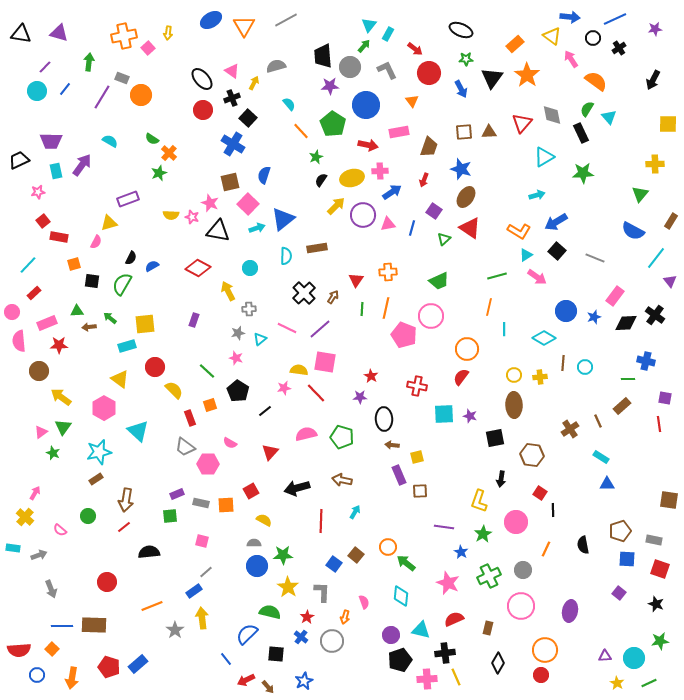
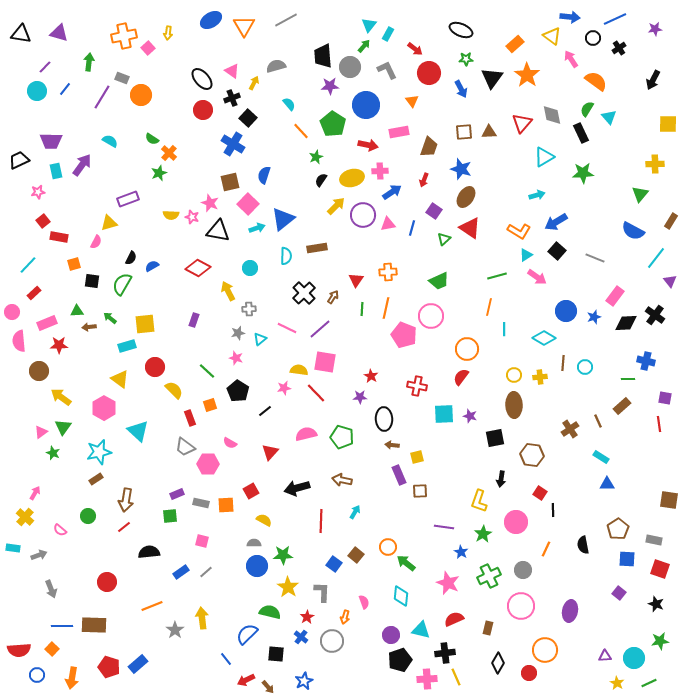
brown pentagon at (620, 531): moved 2 px left, 2 px up; rotated 15 degrees counterclockwise
blue rectangle at (194, 591): moved 13 px left, 19 px up
red circle at (541, 675): moved 12 px left, 2 px up
